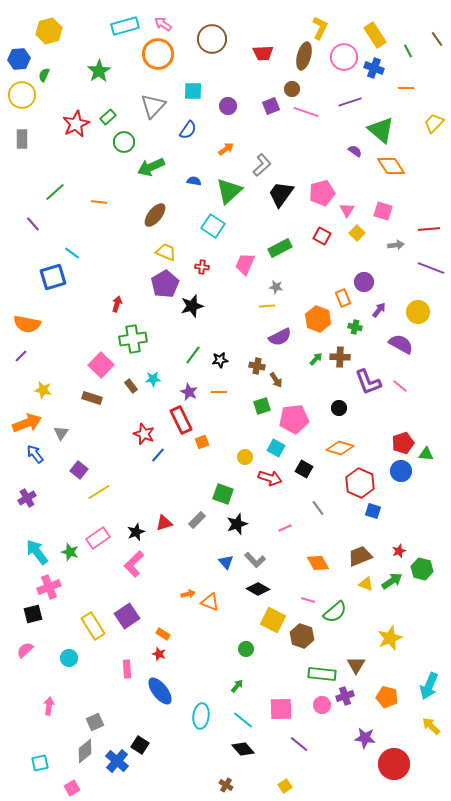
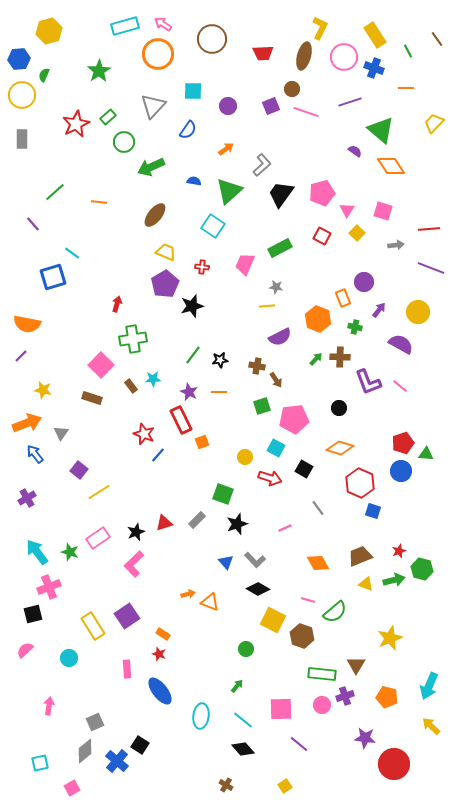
green arrow at (392, 581): moved 2 px right, 1 px up; rotated 20 degrees clockwise
